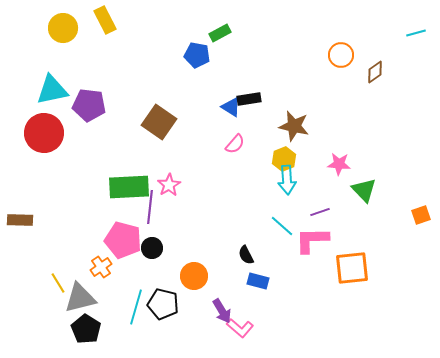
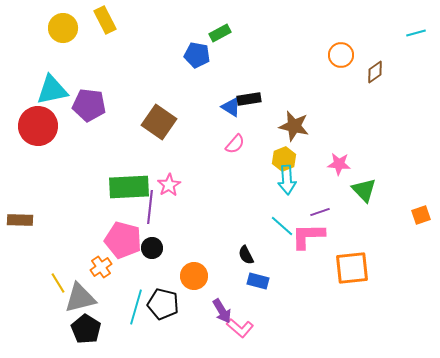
red circle at (44, 133): moved 6 px left, 7 px up
pink L-shape at (312, 240): moved 4 px left, 4 px up
